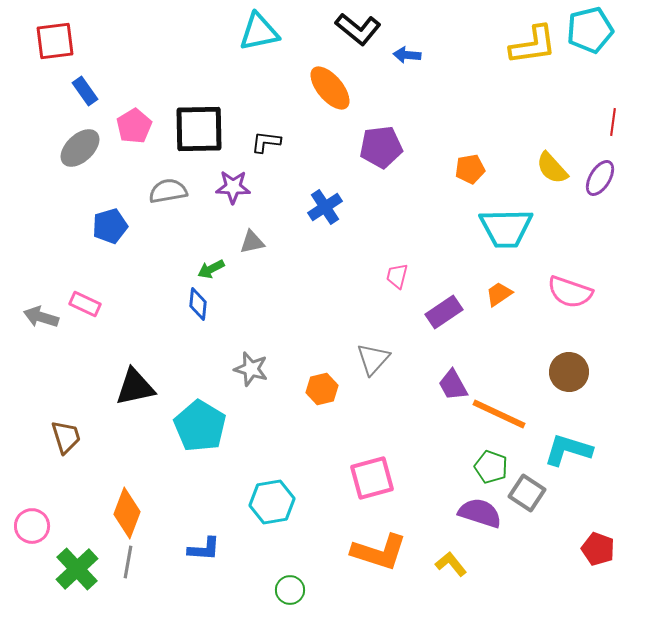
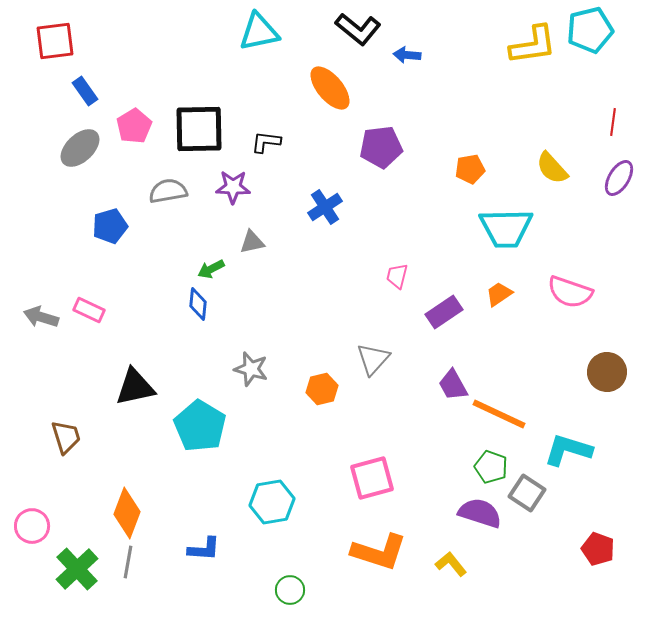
purple ellipse at (600, 178): moved 19 px right
pink rectangle at (85, 304): moved 4 px right, 6 px down
brown circle at (569, 372): moved 38 px right
